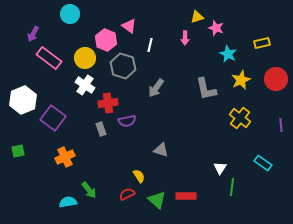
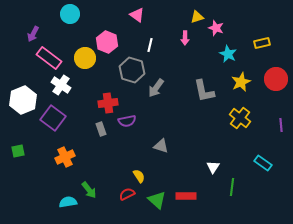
pink triangle: moved 8 px right, 11 px up
pink hexagon: moved 1 px right, 2 px down
gray hexagon: moved 9 px right, 4 px down
yellow star: moved 2 px down
white cross: moved 24 px left
gray L-shape: moved 2 px left, 2 px down
gray triangle: moved 4 px up
white triangle: moved 7 px left, 1 px up
